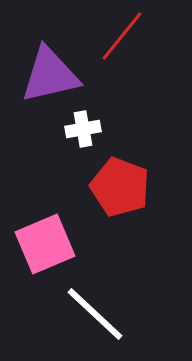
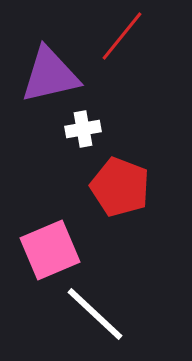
pink square: moved 5 px right, 6 px down
